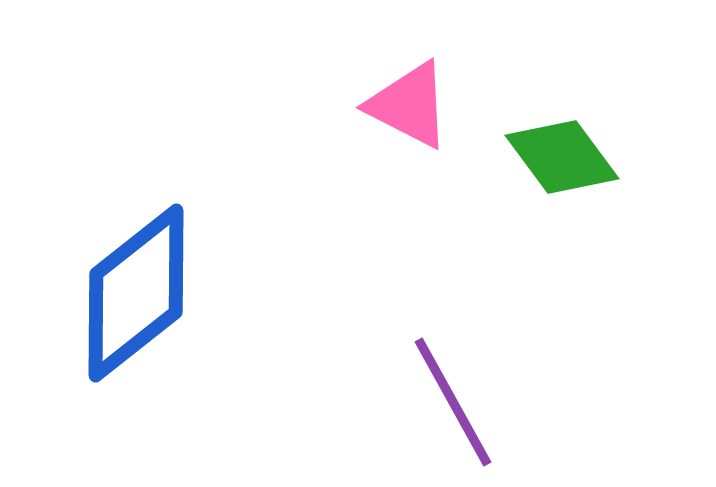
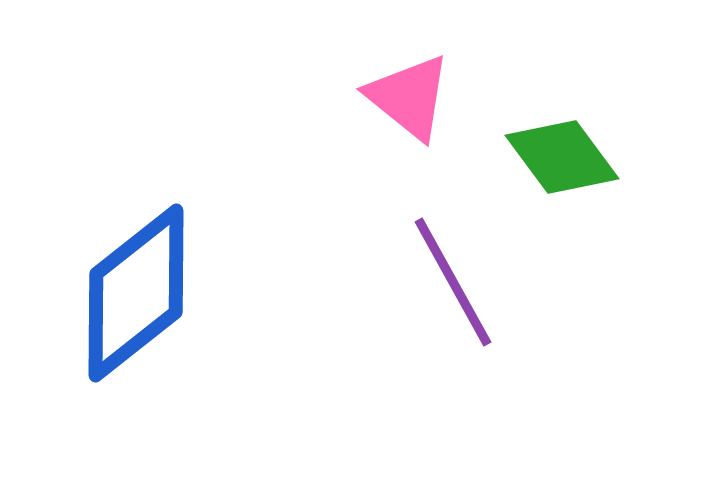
pink triangle: moved 8 px up; rotated 12 degrees clockwise
purple line: moved 120 px up
